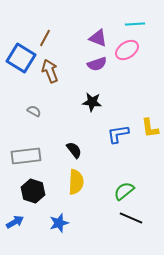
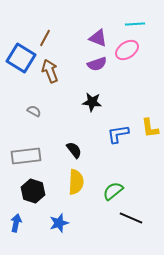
green semicircle: moved 11 px left
blue arrow: moved 1 px right, 1 px down; rotated 48 degrees counterclockwise
